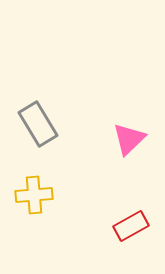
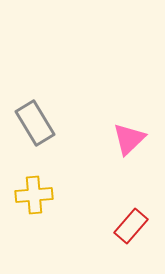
gray rectangle: moved 3 px left, 1 px up
red rectangle: rotated 20 degrees counterclockwise
